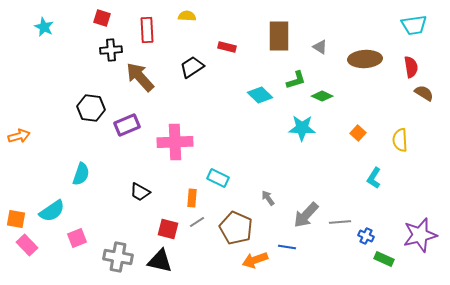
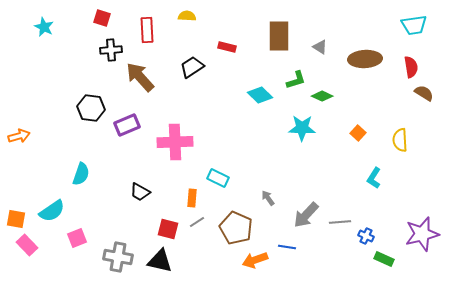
purple star at (420, 235): moved 2 px right, 1 px up
